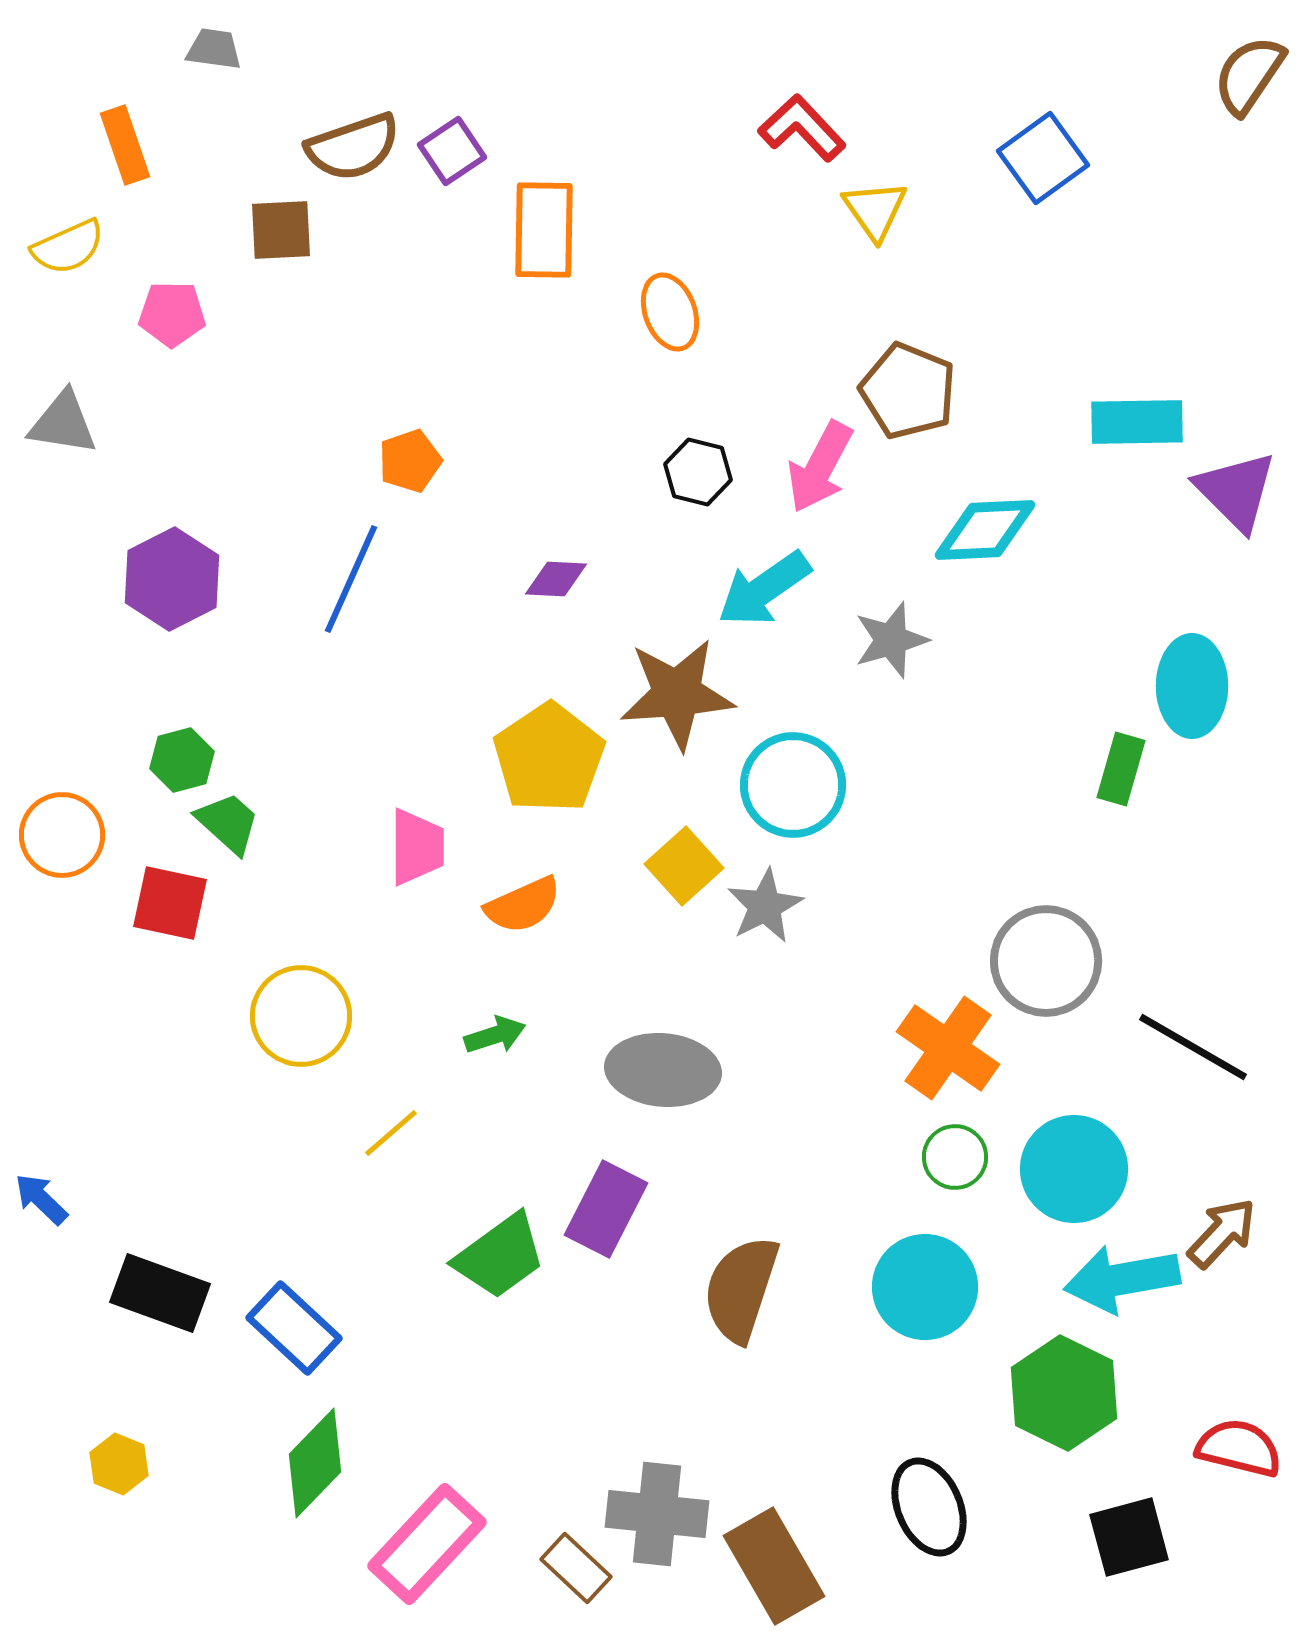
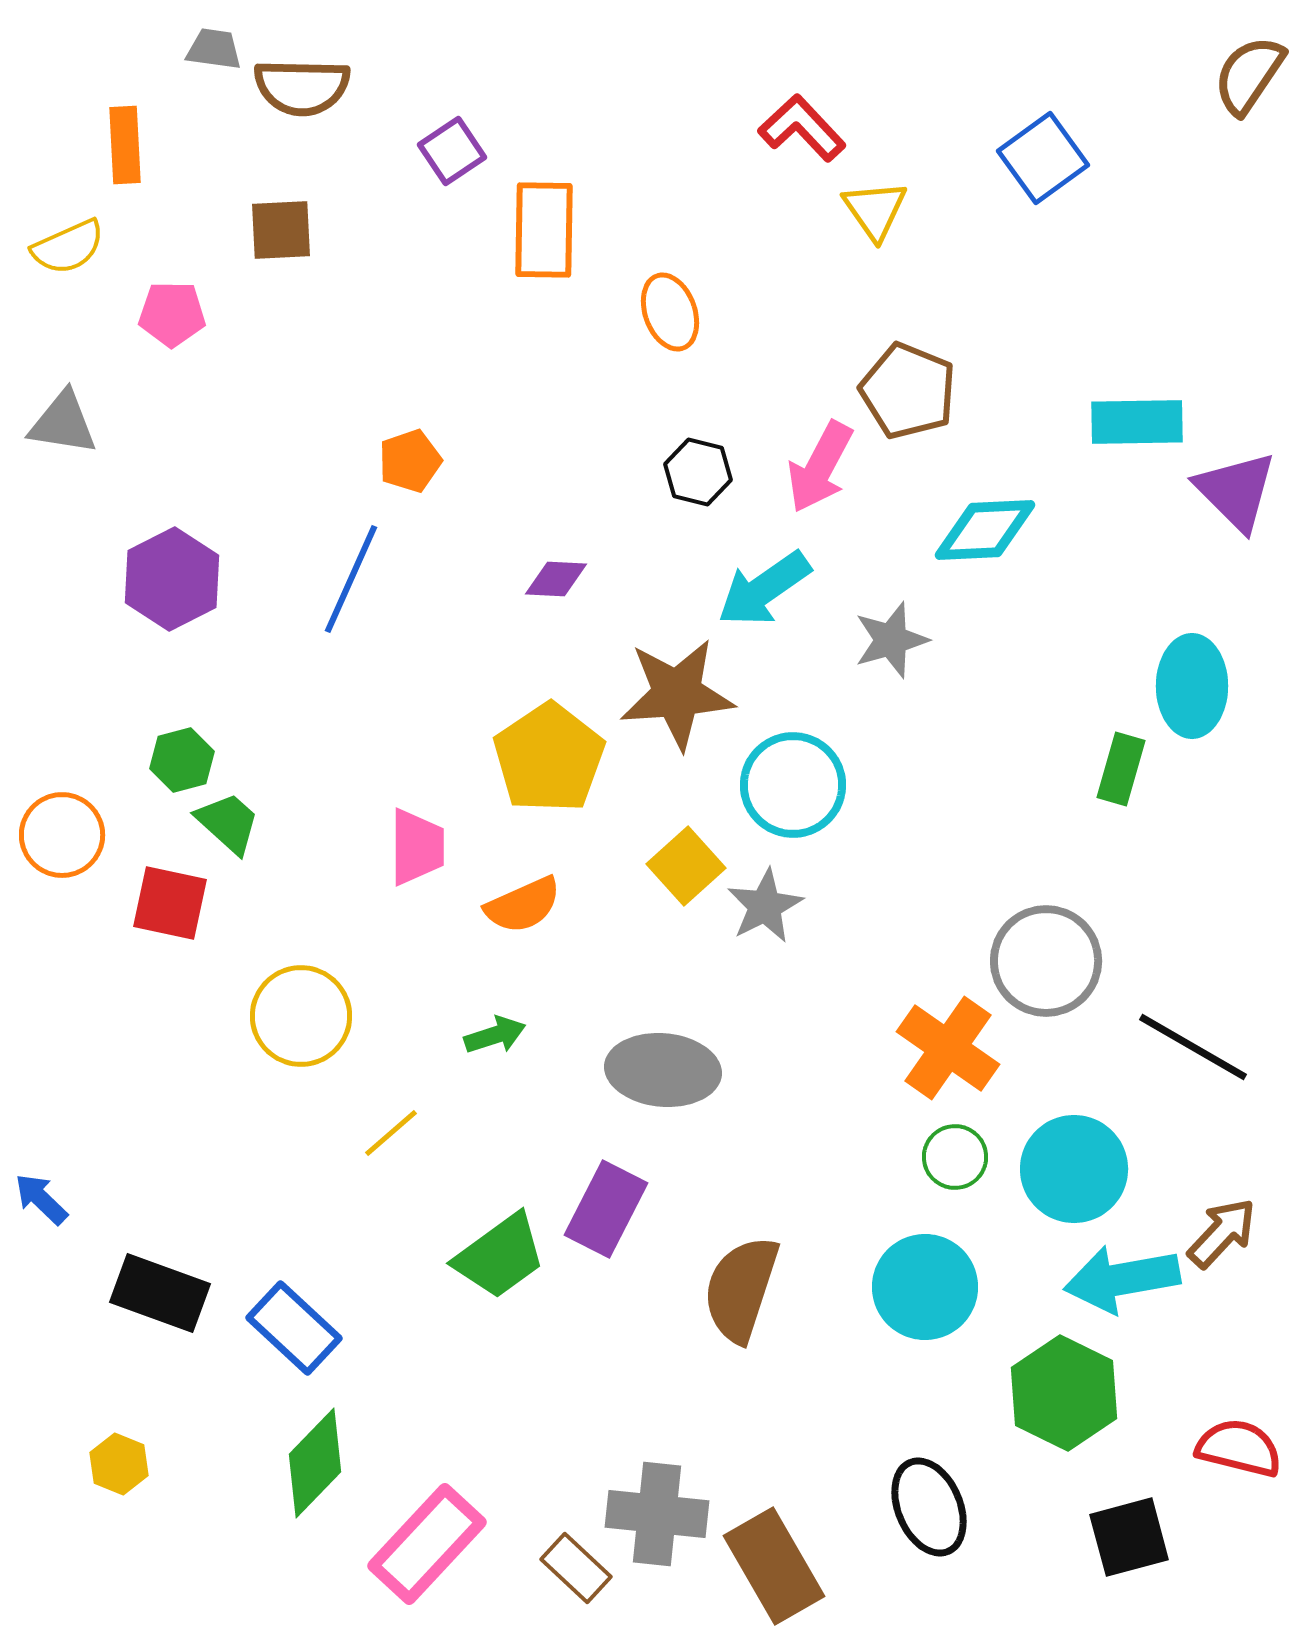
orange rectangle at (125, 145): rotated 16 degrees clockwise
brown semicircle at (353, 147): moved 51 px left, 60 px up; rotated 20 degrees clockwise
yellow square at (684, 866): moved 2 px right
